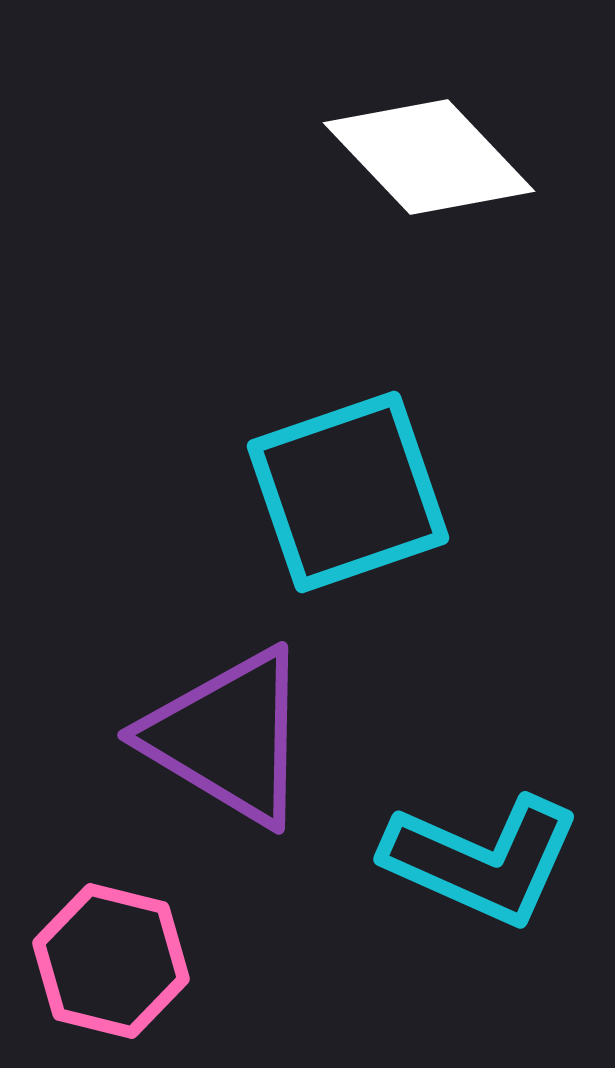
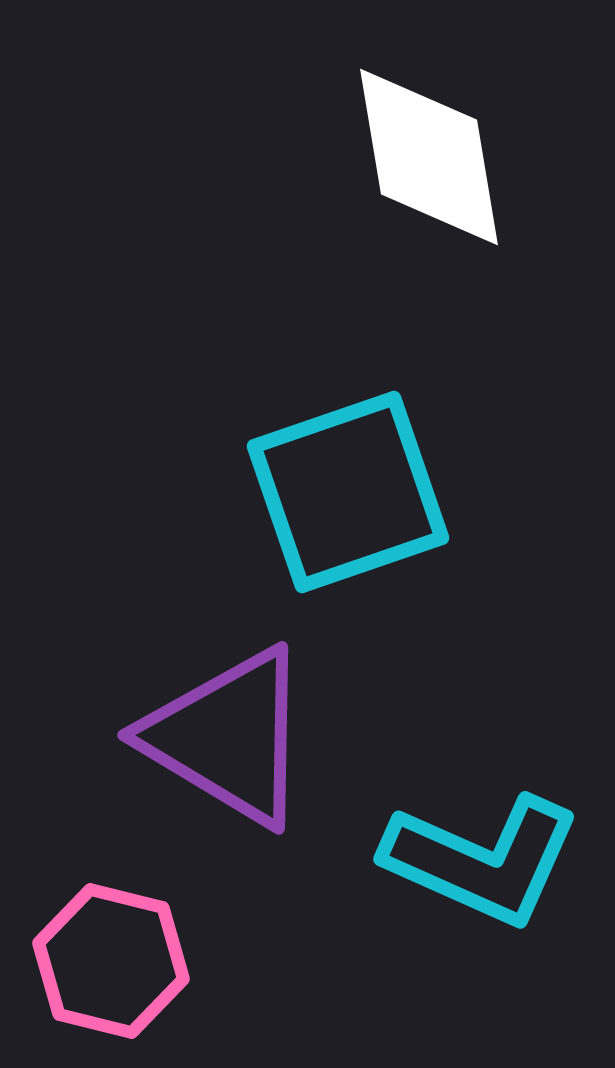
white diamond: rotated 34 degrees clockwise
